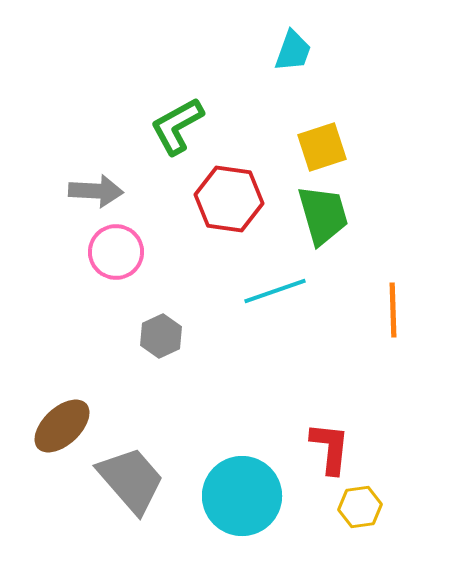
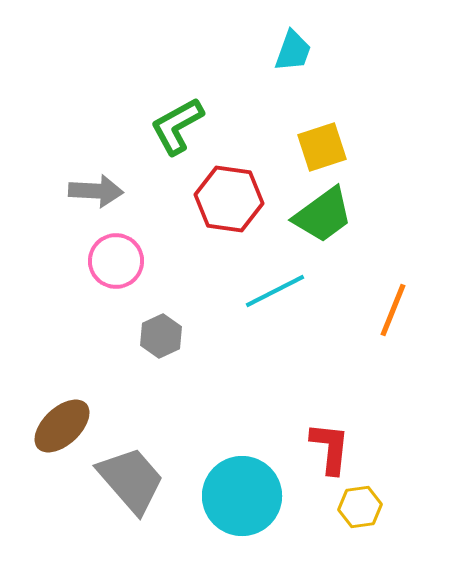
green trapezoid: rotated 70 degrees clockwise
pink circle: moved 9 px down
cyan line: rotated 8 degrees counterclockwise
orange line: rotated 24 degrees clockwise
